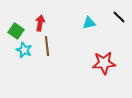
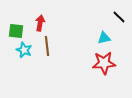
cyan triangle: moved 15 px right, 15 px down
green square: rotated 28 degrees counterclockwise
